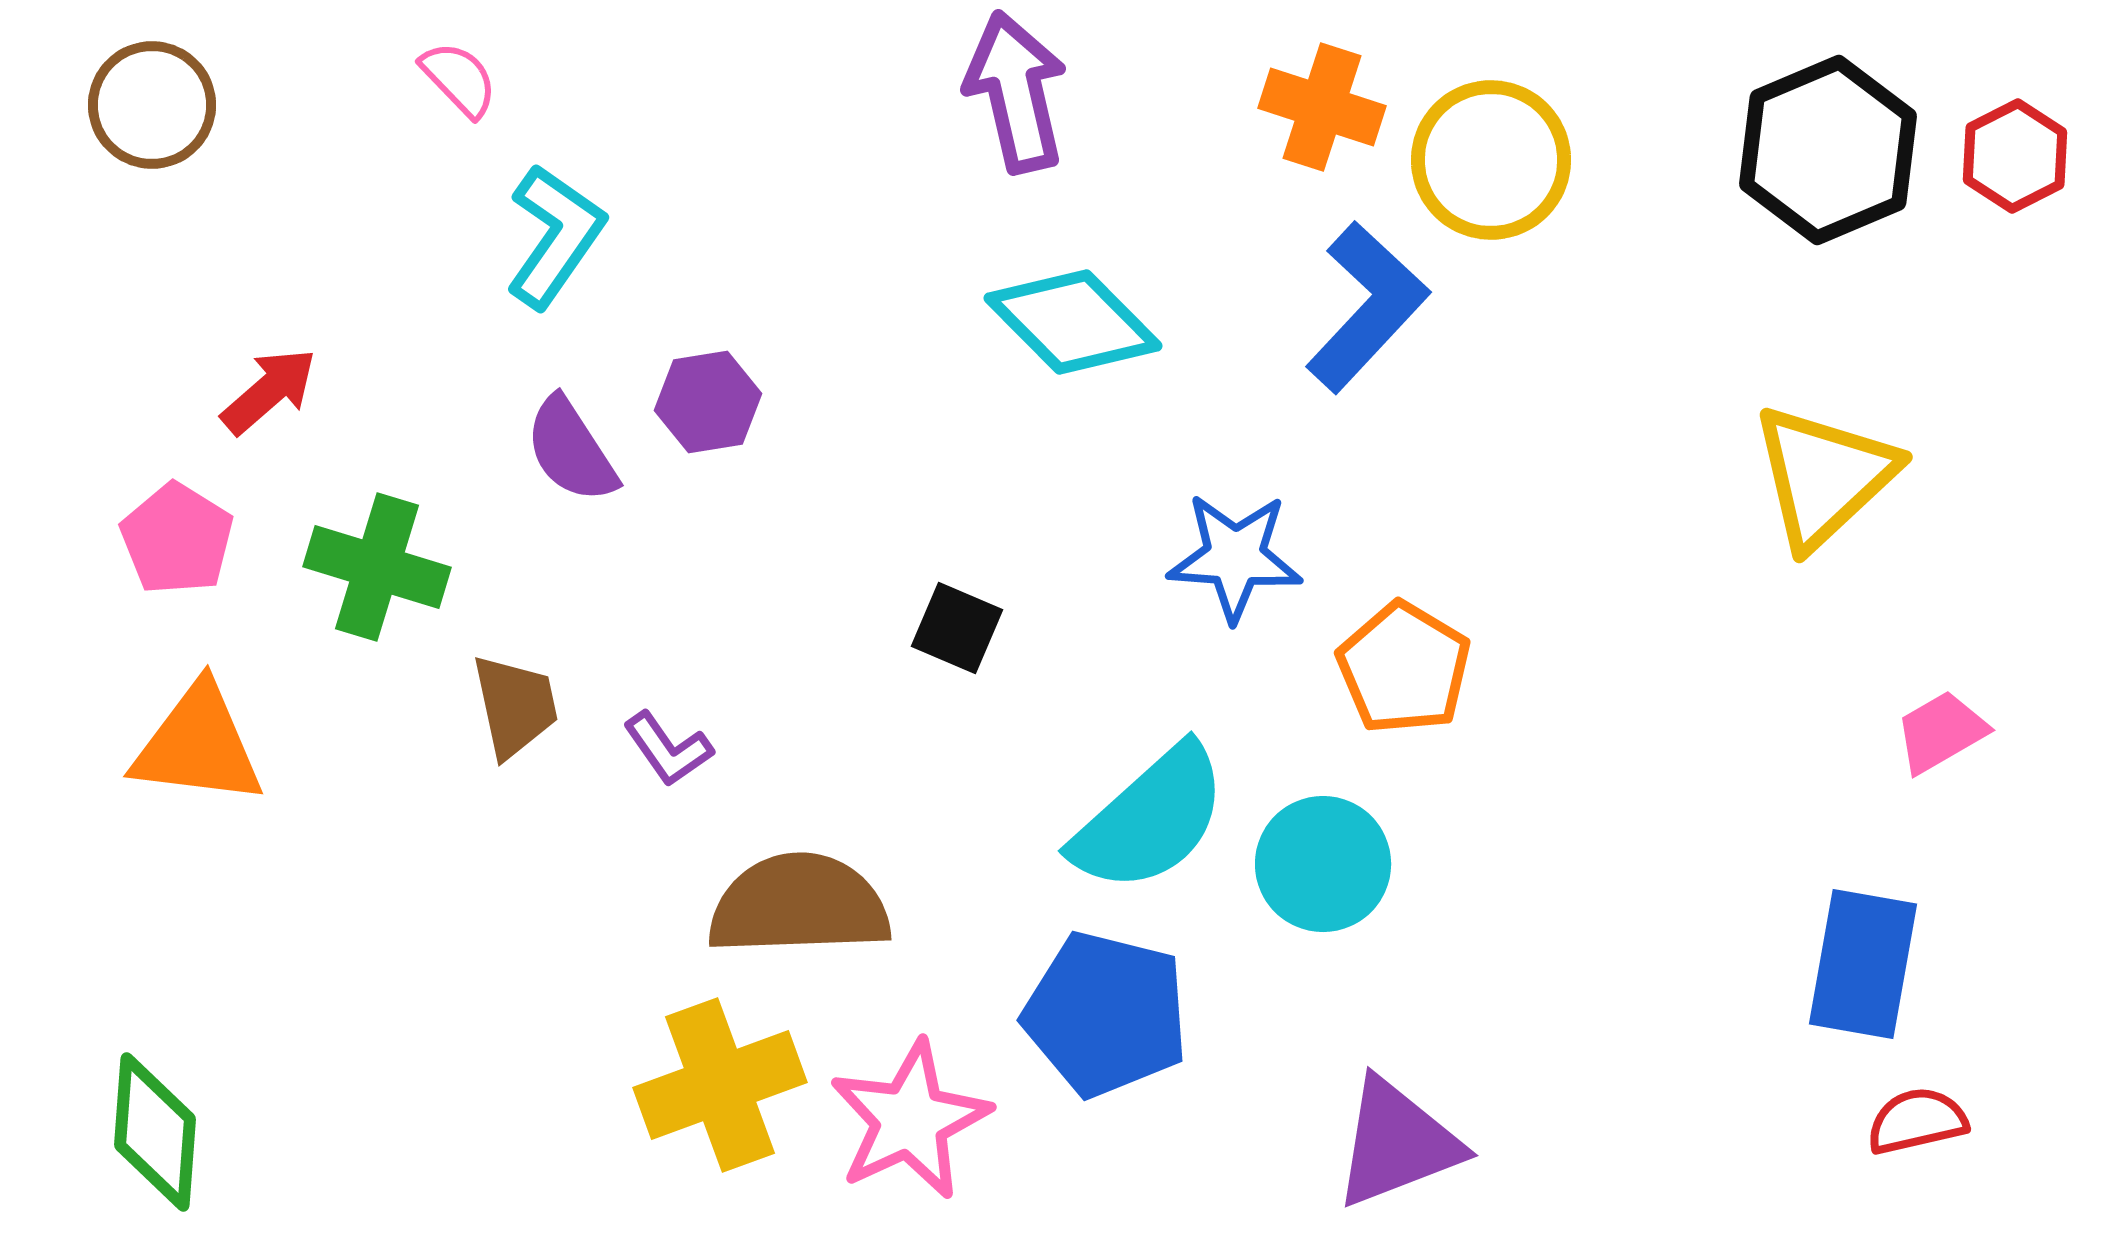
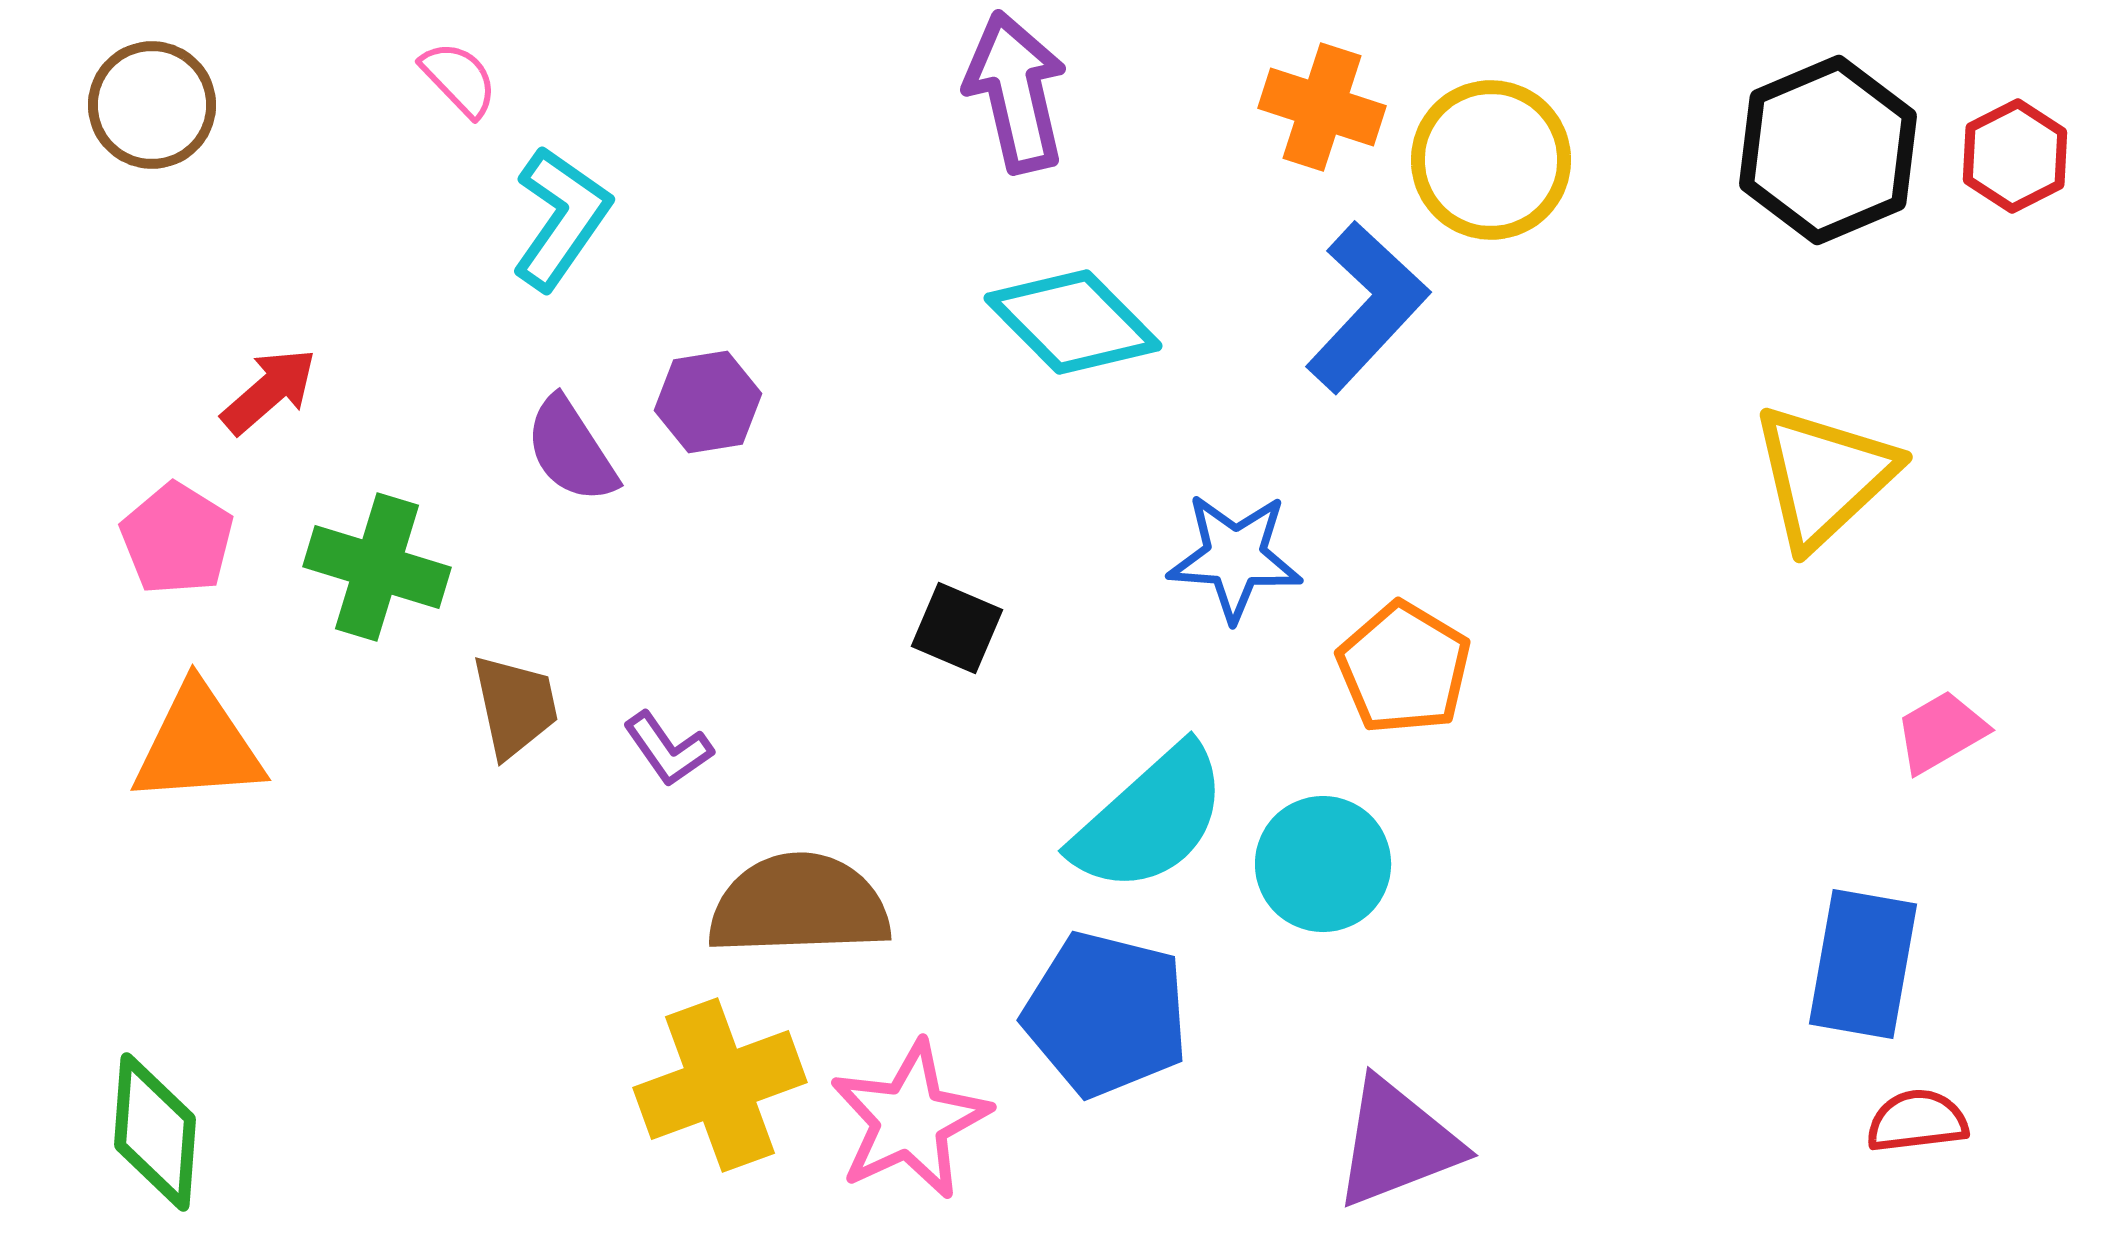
cyan L-shape: moved 6 px right, 18 px up
orange triangle: rotated 11 degrees counterclockwise
red semicircle: rotated 6 degrees clockwise
